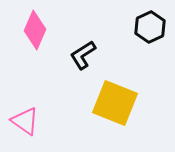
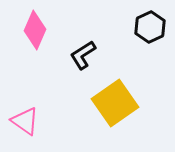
yellow square: rotated 33 degrees clockwise
